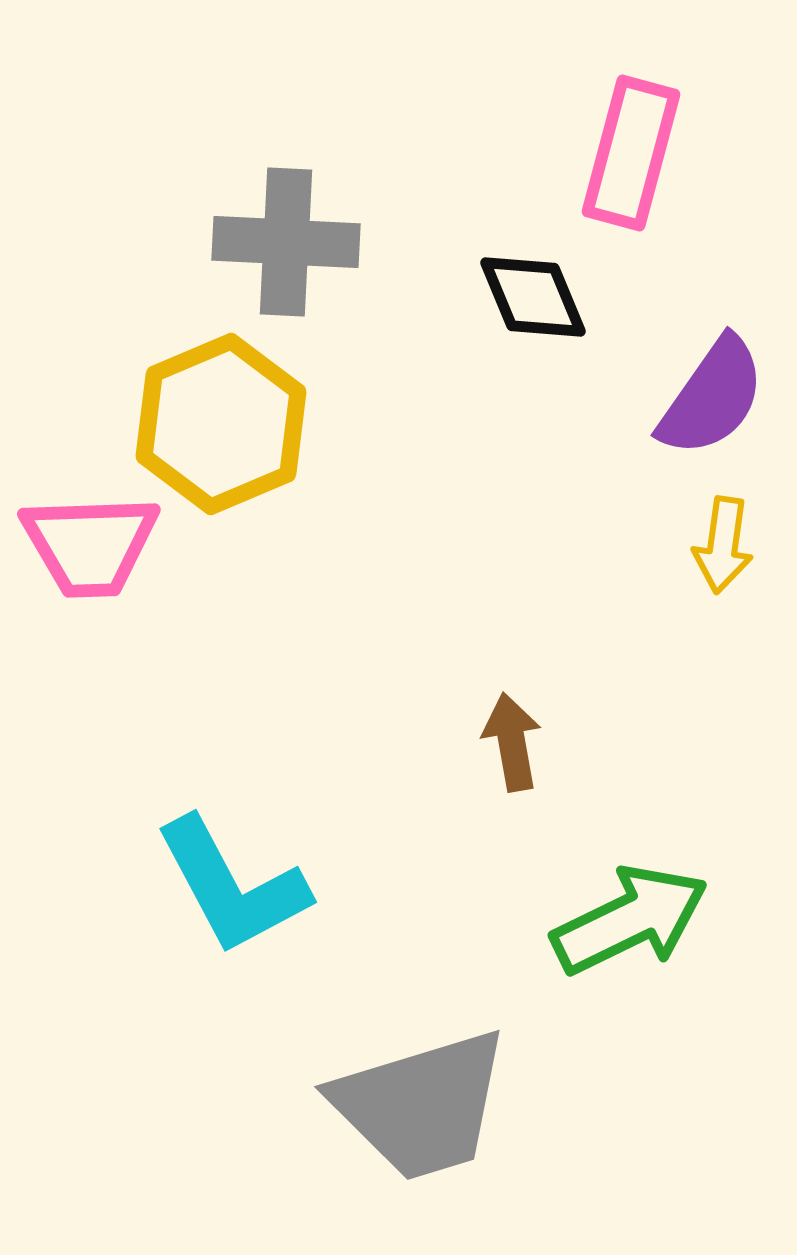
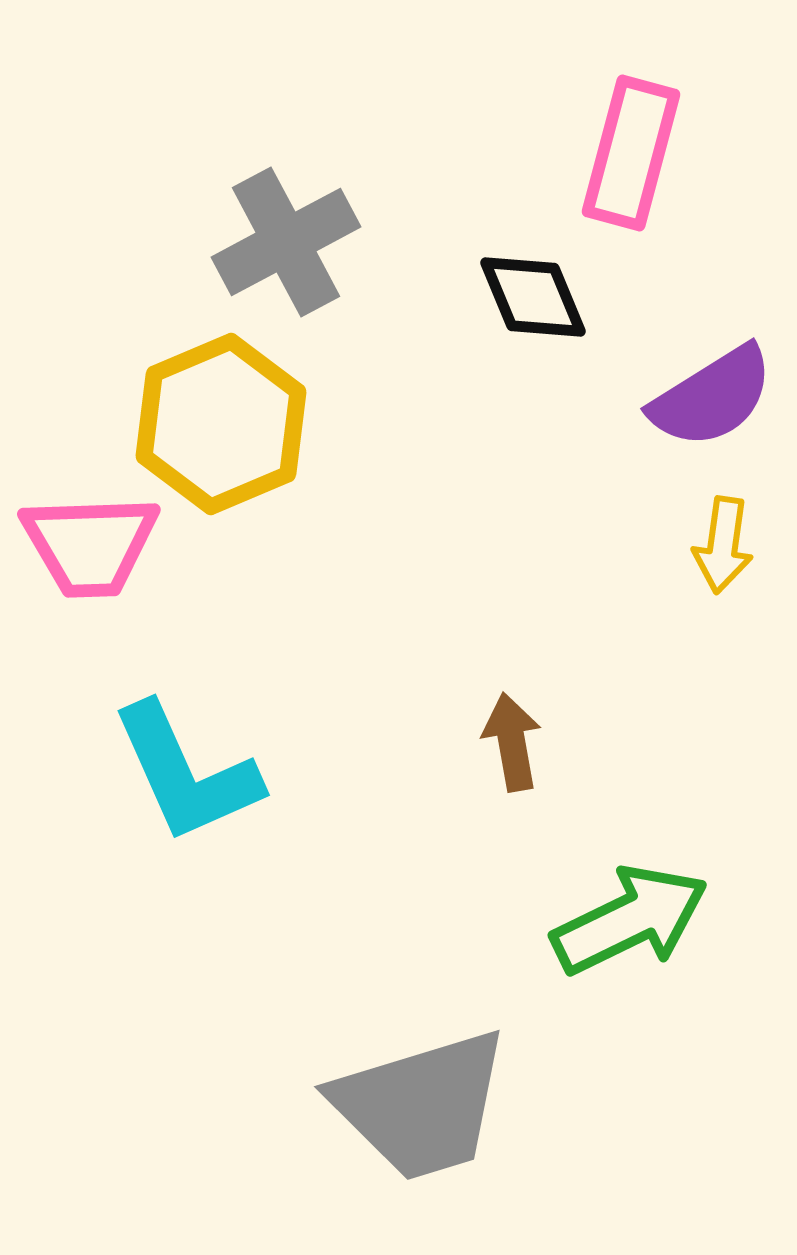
gray cross: rotated 31 degrees counterclockwise
purple semicircle: rotated 23 degrees clockwise
cyan L-shape: moved 46 px left, 113 px up; rotated 4 degrees clockwise
